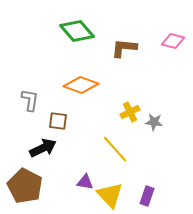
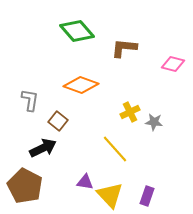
pink diamond: moved 23 px down
brown square: rotated 30 degrees clockwise
